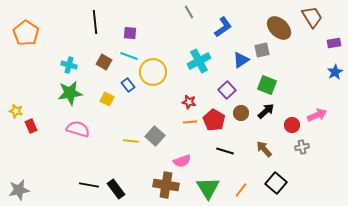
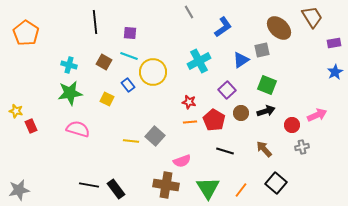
black arrow at (266, 111): rotated 24 degrees clockwise
